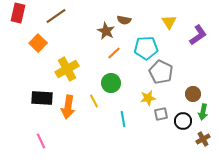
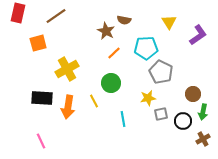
orange square: rotated 30 degrees clockwise
